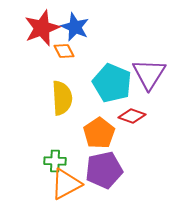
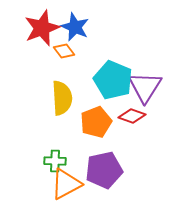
orange diamond: rotated 10 degrees counterclockwise
purple triangle: moved 4 px left, 13 px down
cyan pentagon: moved 1 px right, 3 px up
orange pentagon: moved 3 px left, 11 px up; rotated 12 degrees clockwise
